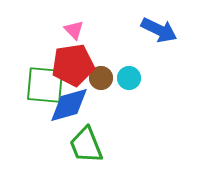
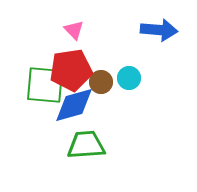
blue arrow: rotated 21 degrees counterclockwise
red pentagon: moved 2 px left, 5 px down
brown circle: moved 4 px down
blue diamond: moved 5 px right
green trapezoid: rotated 108 degrees clockwise
